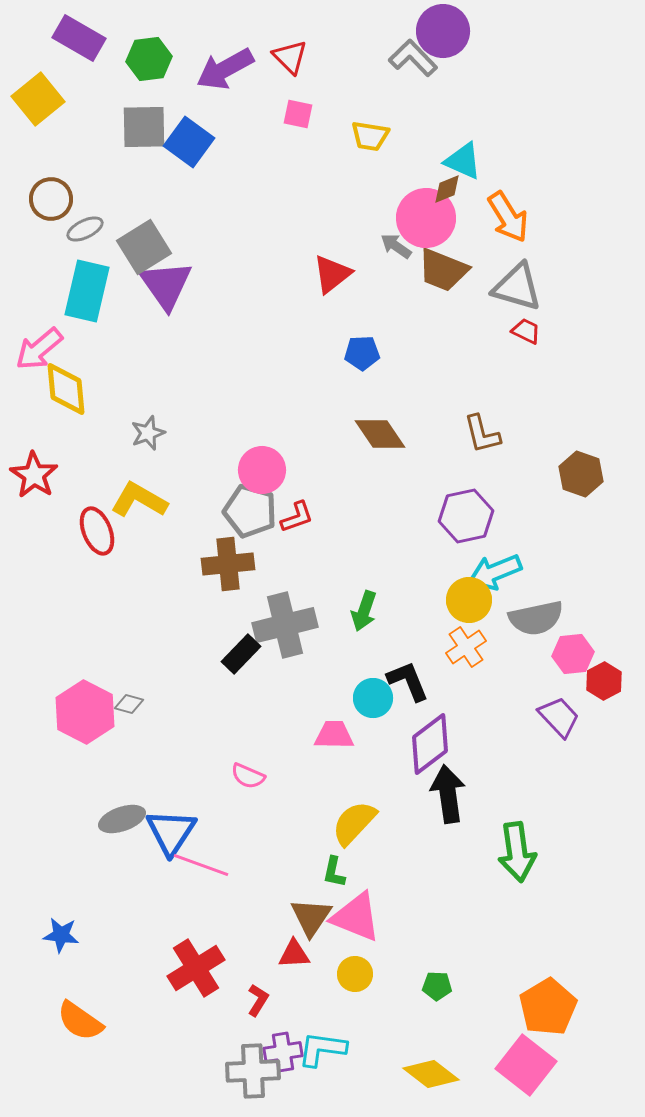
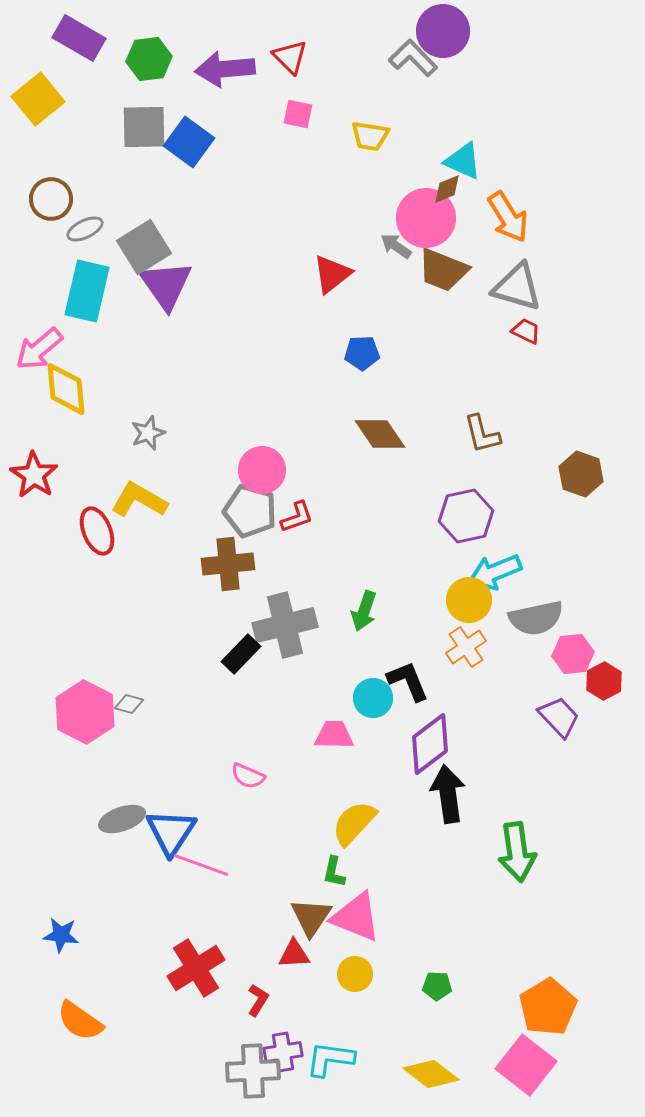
purple arrow at (225, 69): rotated 24 degrees clockwise
cyan L-shape at (322, 1049): moved 8 px right, 10 px down
